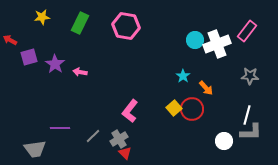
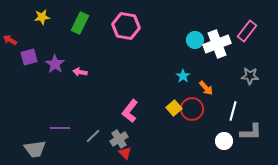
white line: moved 14 px left, 4 px up
